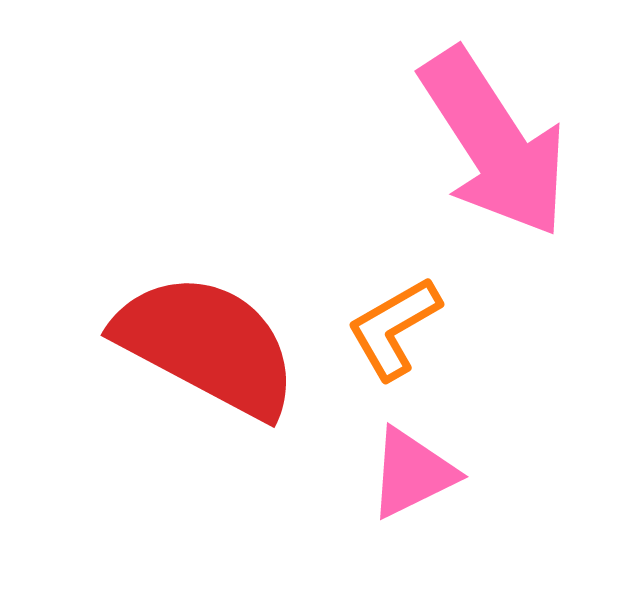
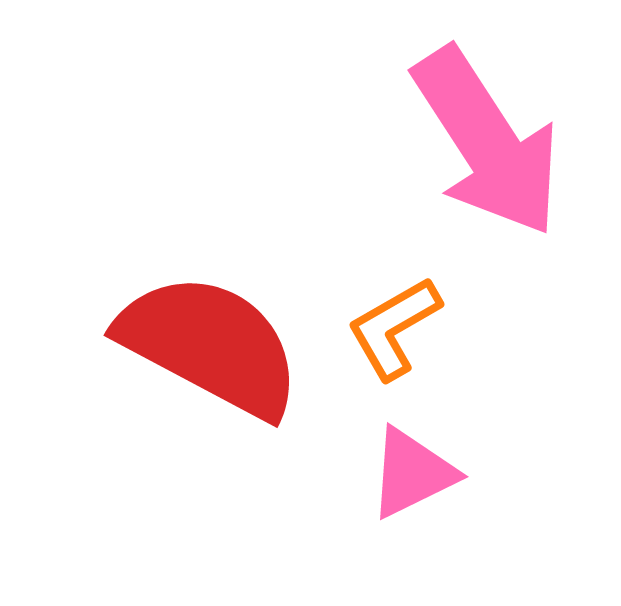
pink arrow: moved 7 px left, 1 px up
red semicircle: moved 3 px right
